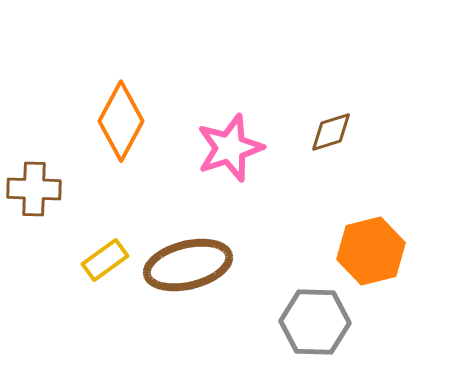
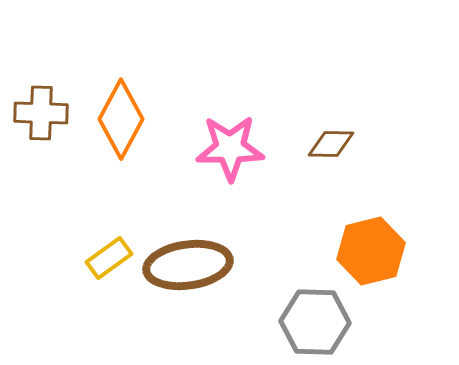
orange diamond: moved 2 px up
brown diamond: moved 12 px down; rotated 18 degrees clockwise
pink star: rotated 18 degrees clockwise
brown cross: moved 7 px right, 76 px up
yellow rectangle: moved 4 px right, 2 px up
brown ellipse: rotated 6 degrees clockwise
